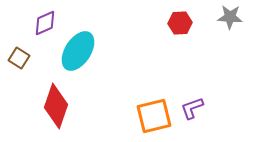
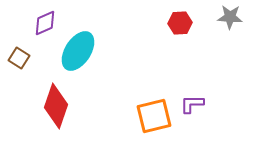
purple L-shape: moved 4 px up; rotated 20 degrees clockwise
